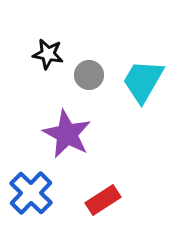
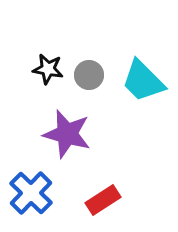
black star: moved 15 px down
cyan trapezoid: rotated 75 degrees counterclockwise
purple star: rotated 12 degrees counterclockwise
